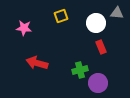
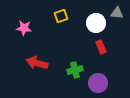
green cross: moved 5 px left
